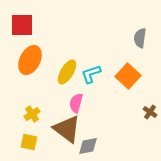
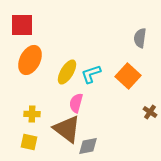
yellow cross: rotated 35 degrees clockwise
